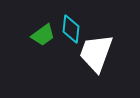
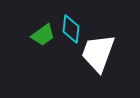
white trapezoid: moved 2 px right
